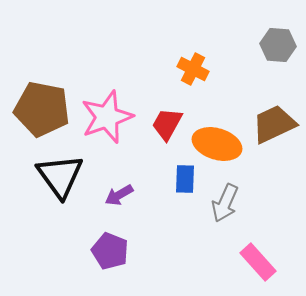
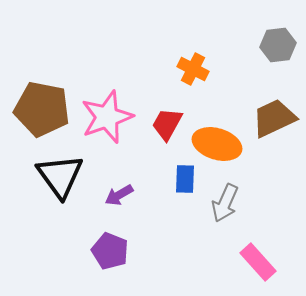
gray hexagon: rotated 12 degrees counterclockwise
brown trapezoid: moved 6 px up
